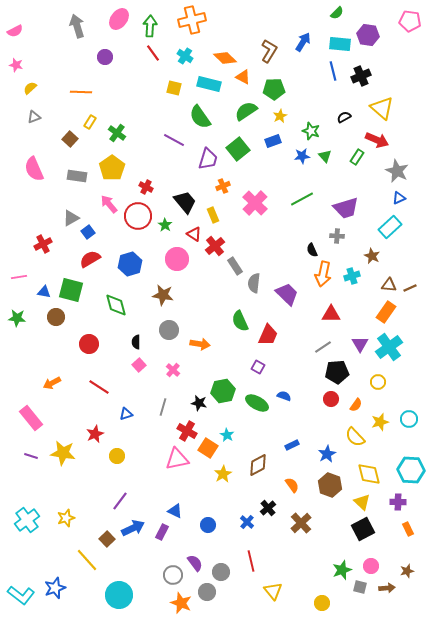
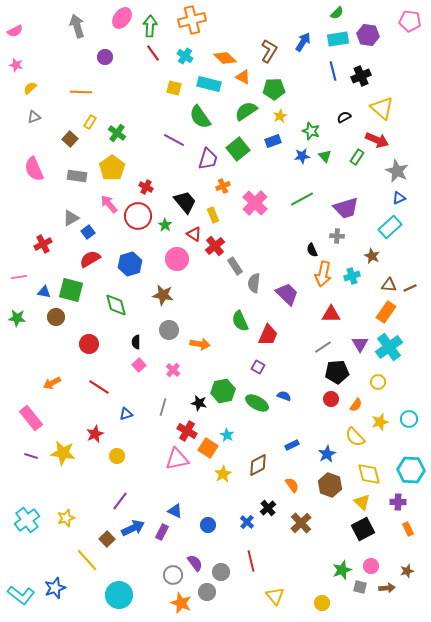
pink ellipse at (119, 19): moved 3 px right, 1 px up
cyan rectangle at (340, 44): moved 2 px left, 5 px up; rotated 15 degrees counterclockwise
yellow triangle at (273, 591): moved 2 px right, 5 px down
